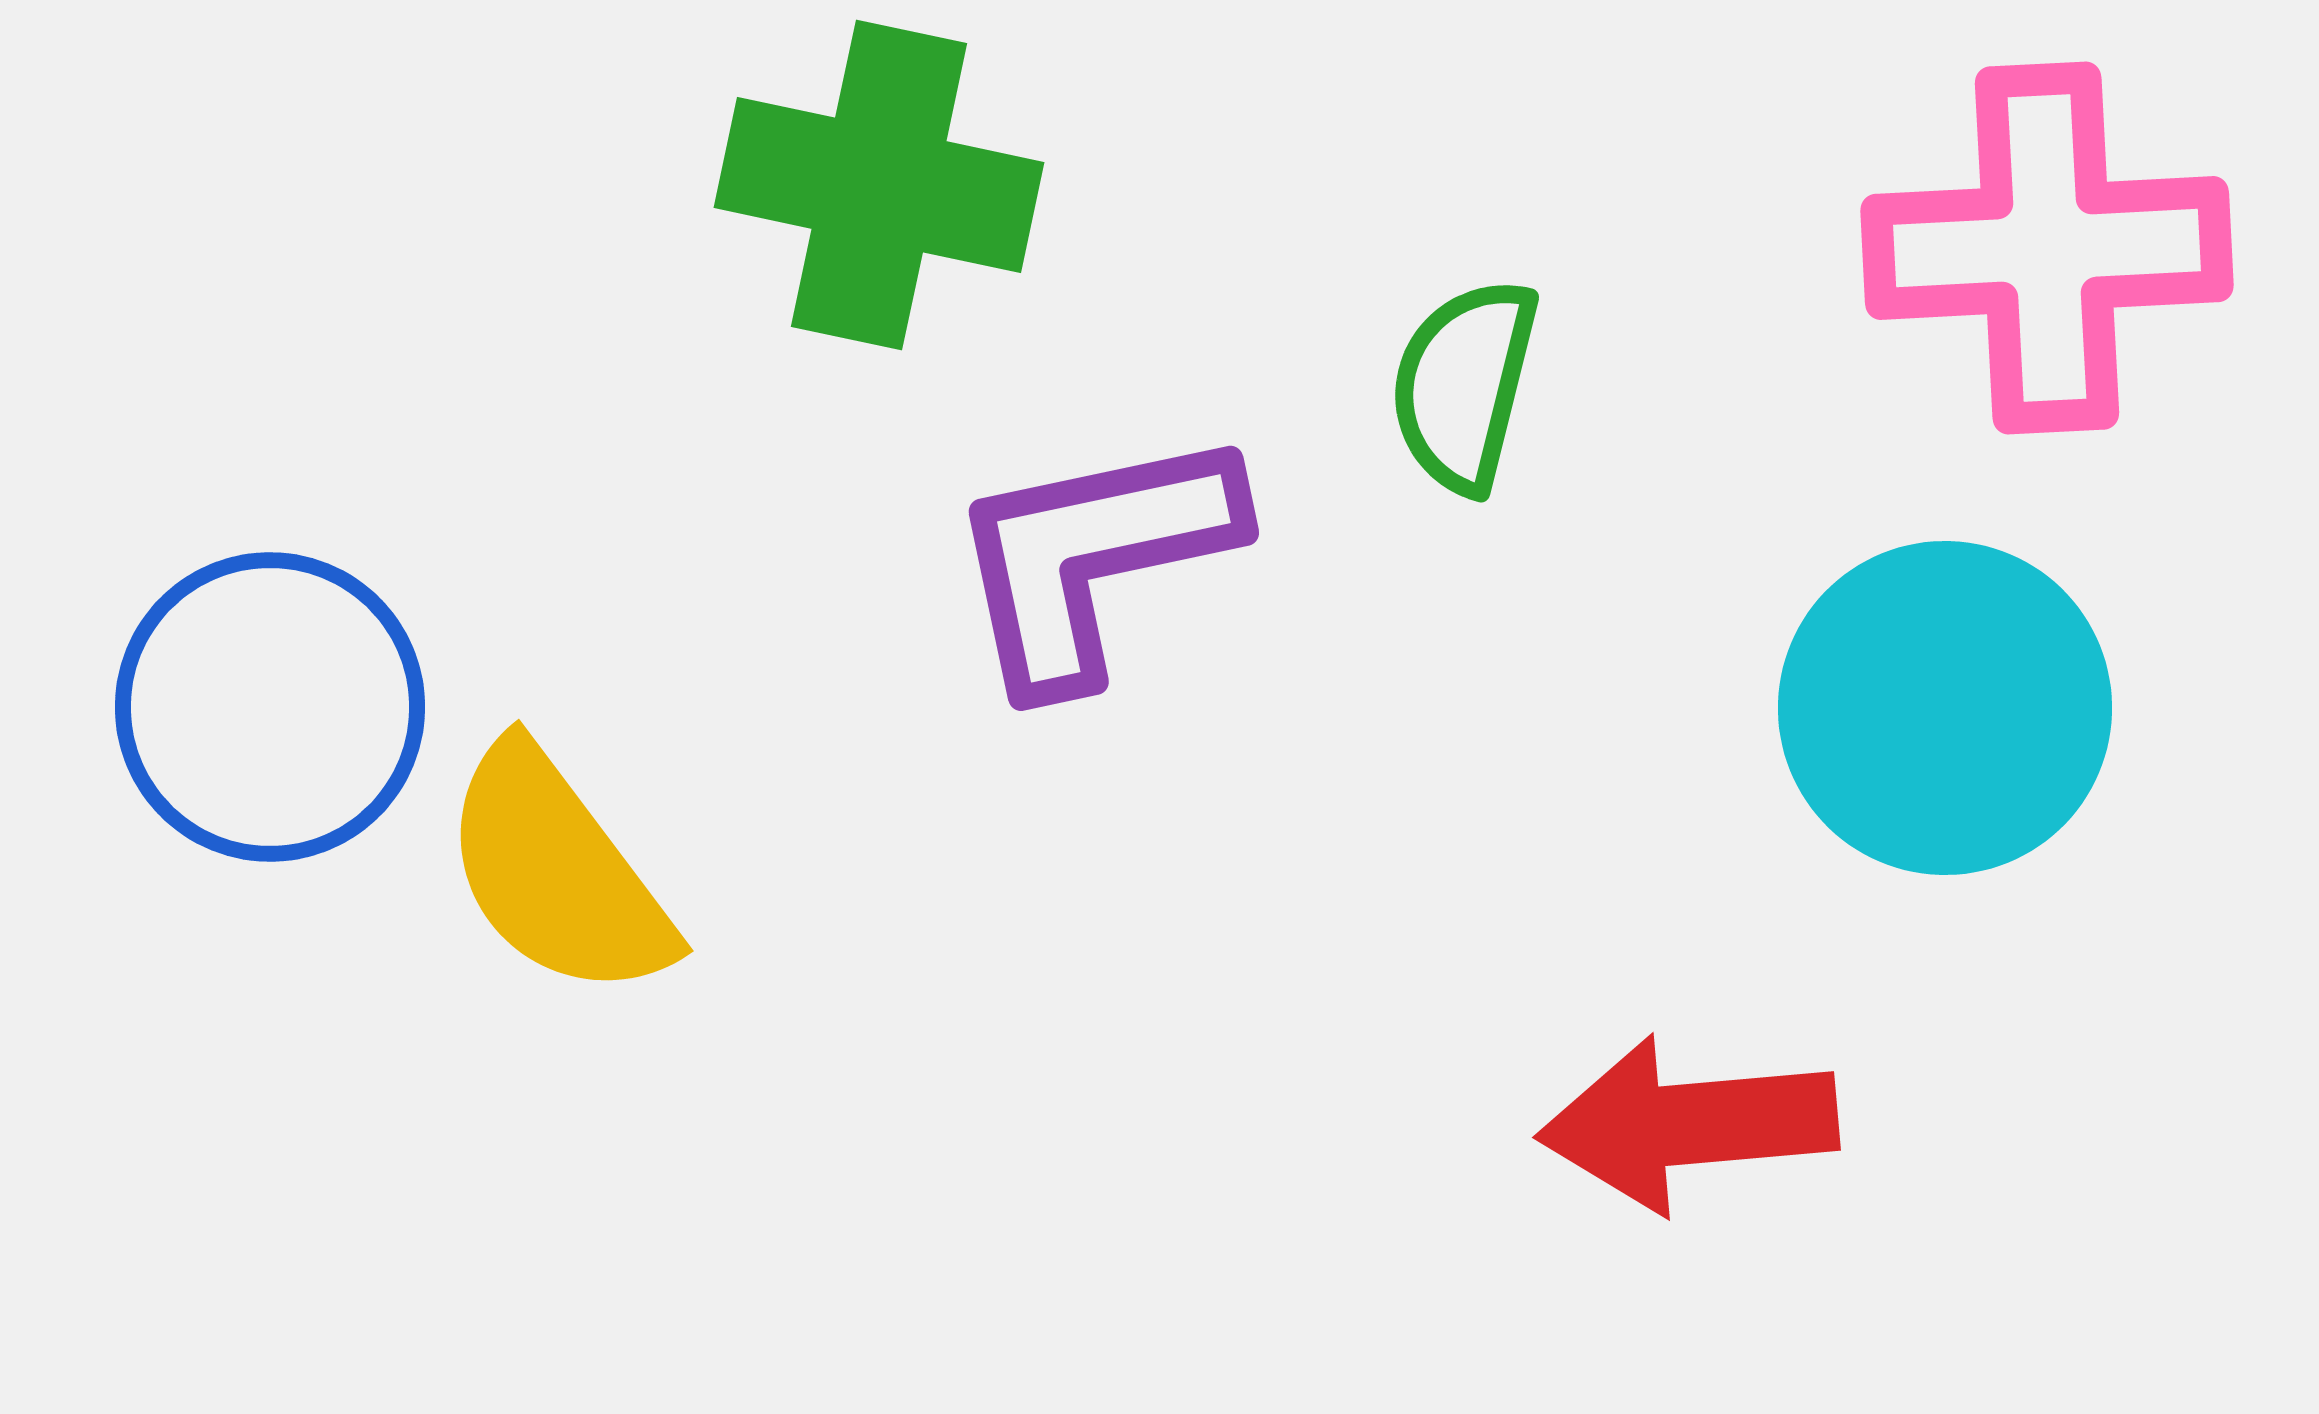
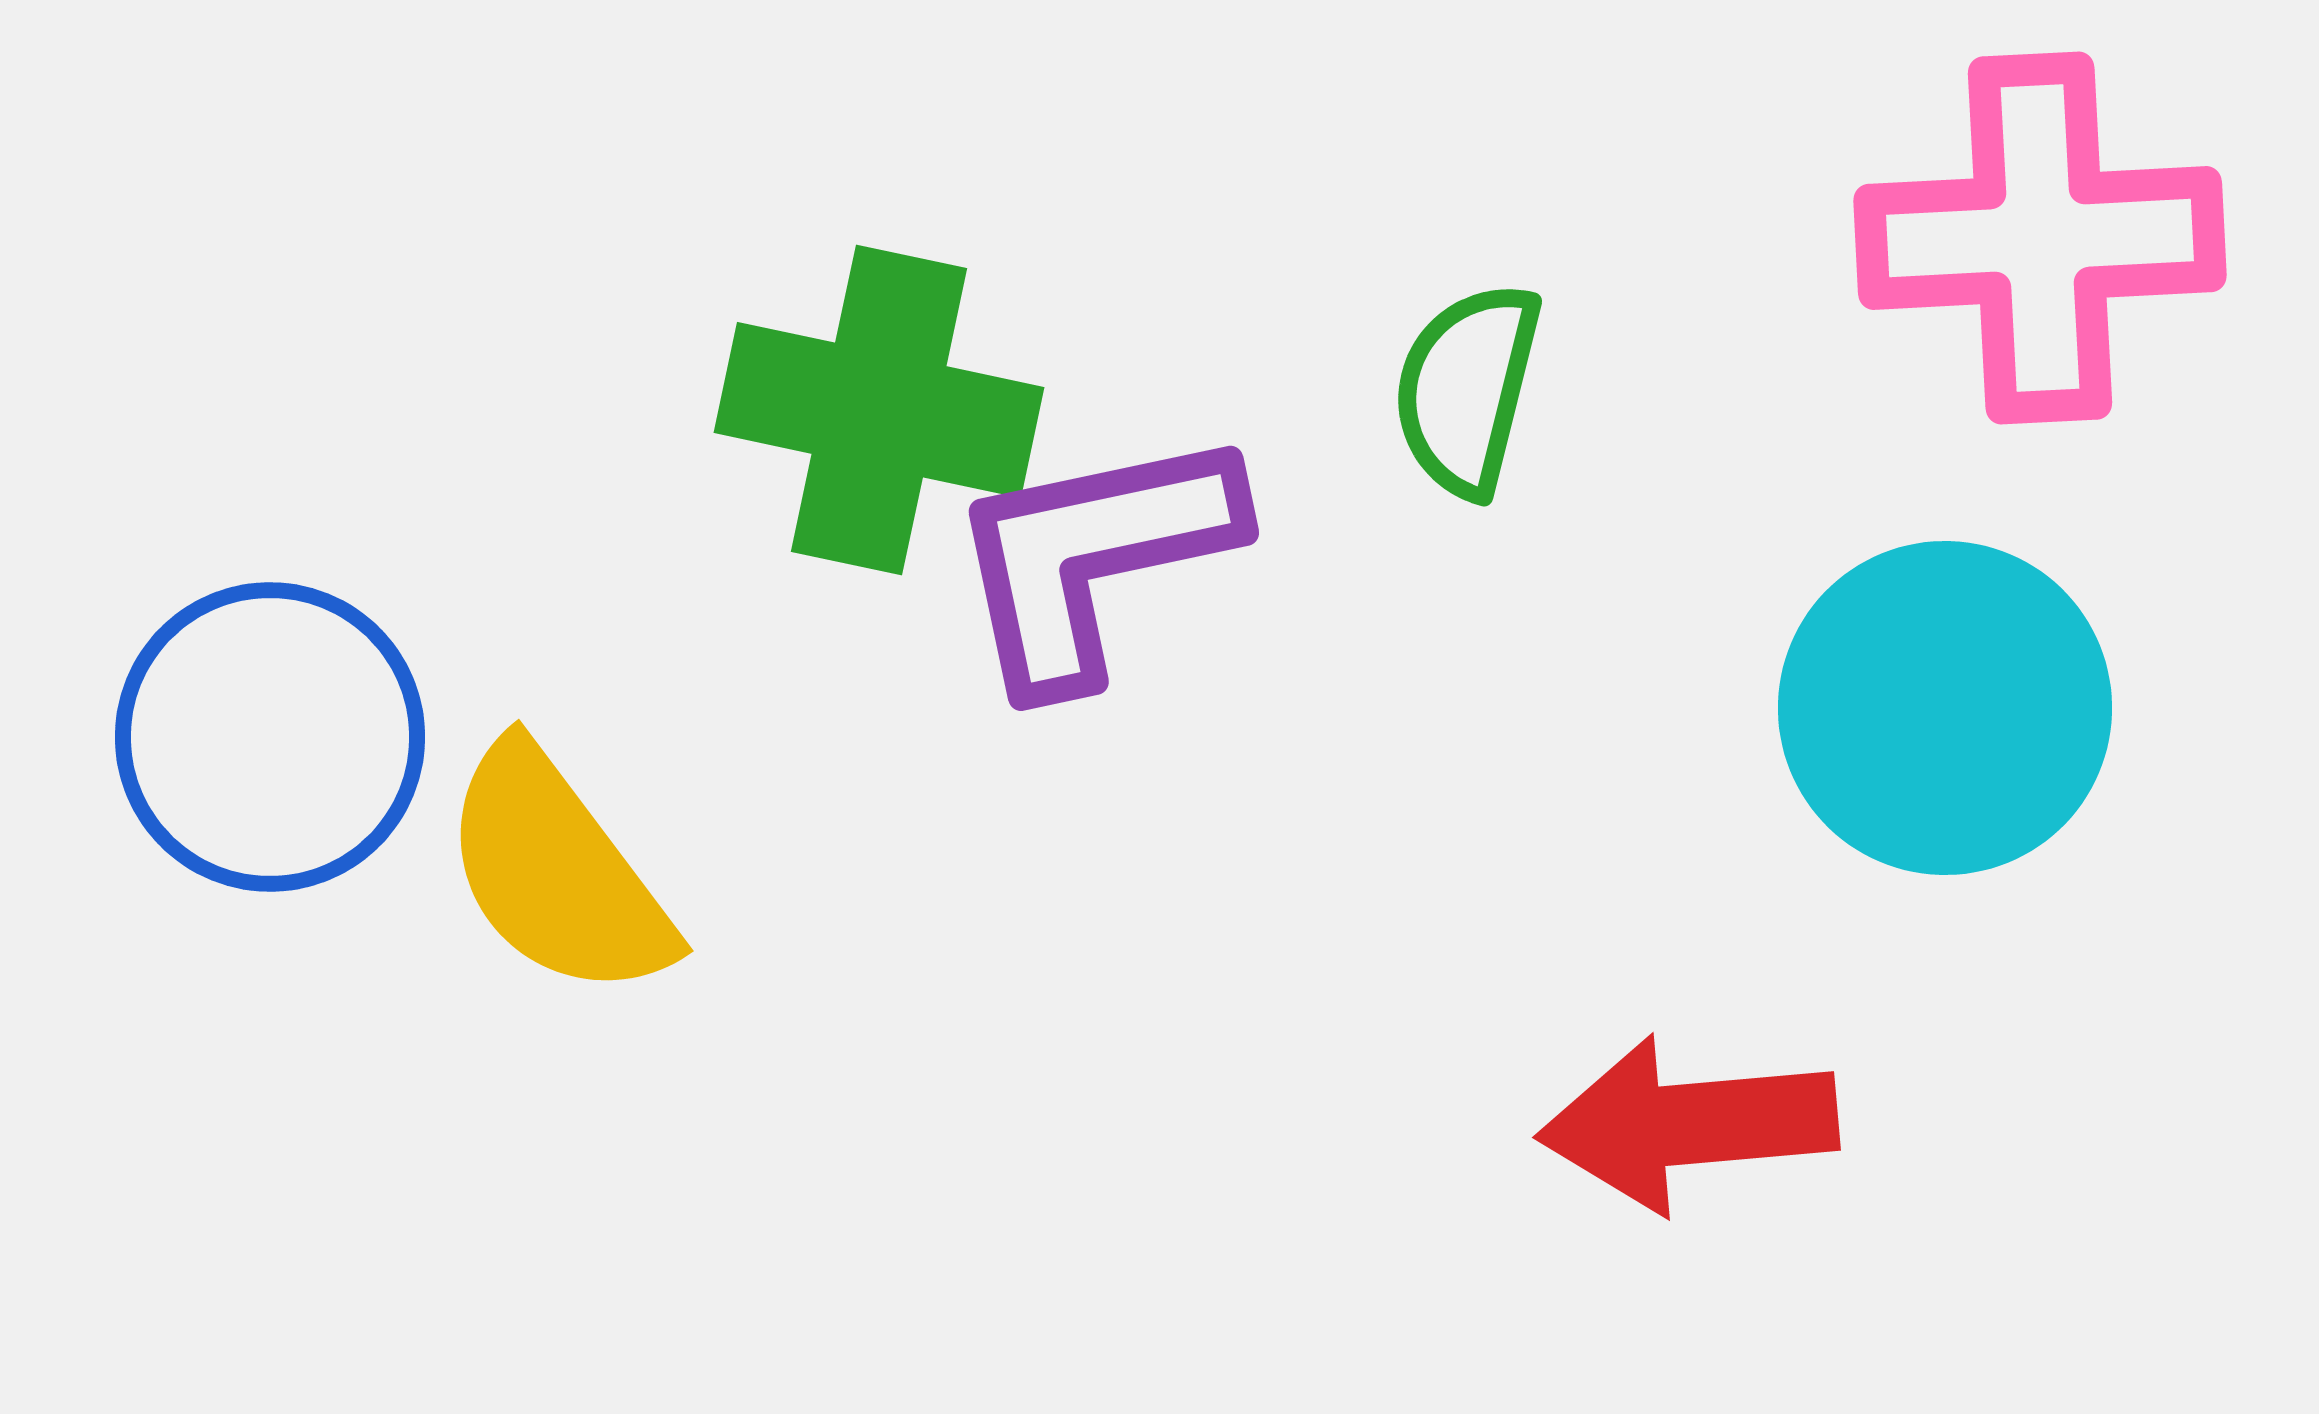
green cross: moved 225 px down
pink cross: moved 7 px left, 10 px up
green semicircle: moved 3 px right, 4 px down
blue circle: moved 30 px down
